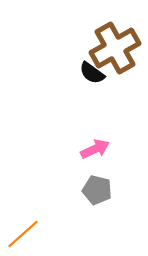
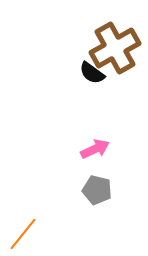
orange line: rotated 9 degrees counterclockwise
